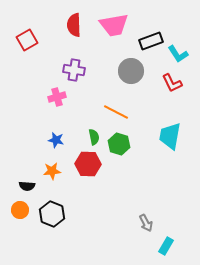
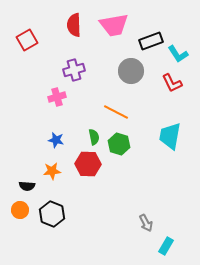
purple cross: rotated 25 degrees counterclockwise
